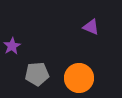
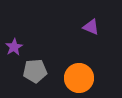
purple star: moved 2 px right, 1 px down
gray pentagon: moved 2 px left, 3 px up
